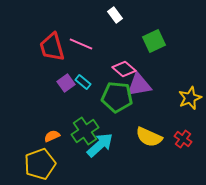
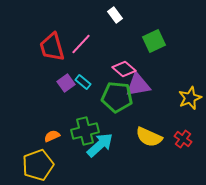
pink line: rotated 70 degrees counterclockwise
purple triangle: moved 1 px left
green cross: rotated 20 degrees clockwise
yellow pentagon: moved 2 px left, 1 px down
